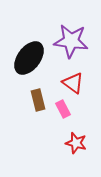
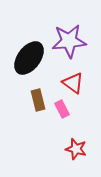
purple star: moved 2 px left; rotated 12 degrees counterclockwise
pink rectangle: moved 1 px left
red star: moved 6 px down
